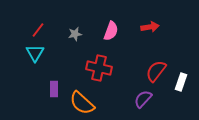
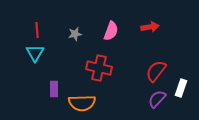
red line: moved 1 px left; rotated 42 degrees counterclockwise
white rectangle: moved 6 px down
purple semicircle: moved 14 px right
orange semicircle: rotated 44 degrees counterclockwise
